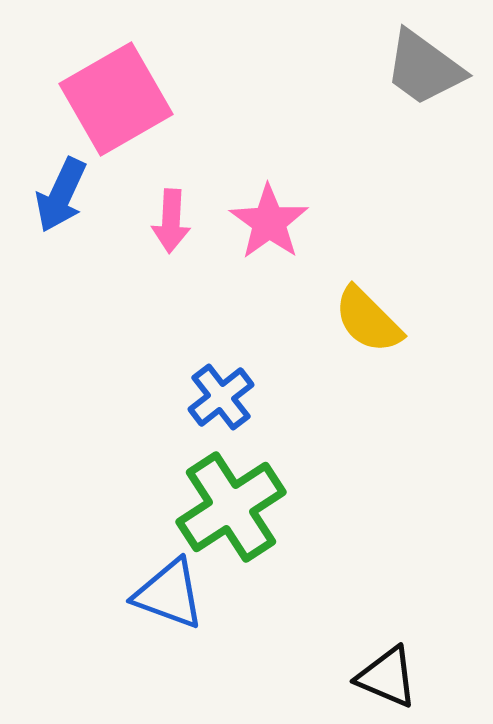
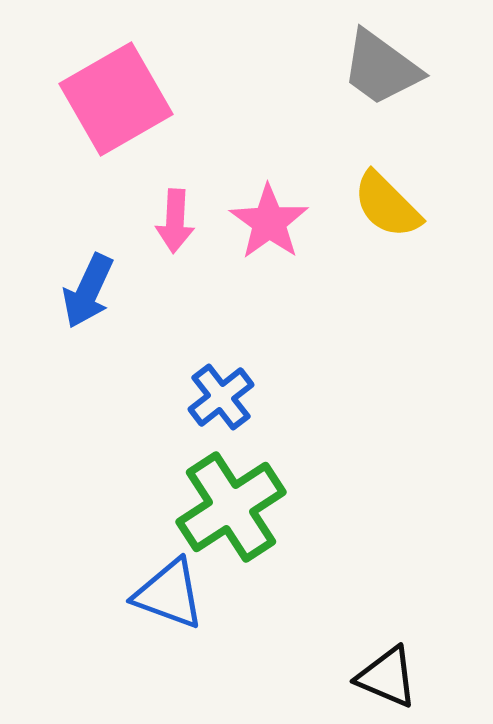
gray trapezoid: moved 43 px left
blue arrow: moved 27 px right, 96 px down
pink arrow: moved 4 px right
yellow semicircle: moved 19 px right, 115 px up
